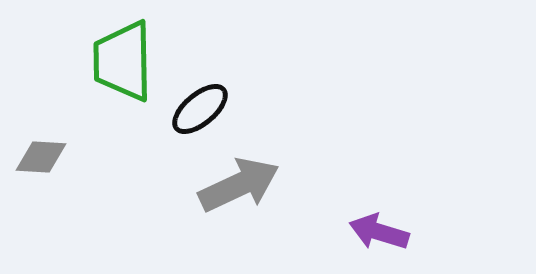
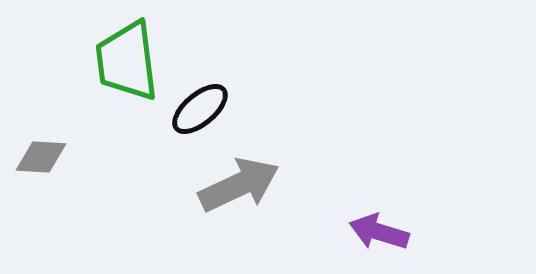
green trapezoid: moved 4 px right; rotated 6 degrees counterclockwise
